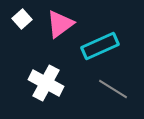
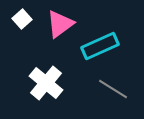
white cross: rotated 12 degrees clockwise
